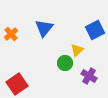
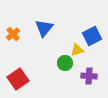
blue square: moved 3 px left, 6 px down
orange cross: moved 2 px right
yellow triangle: rotated 24 degrees clockwise
purple cross: rotated 28 degrees counterclockwise
red square: moved 1 px right, 5 px up
